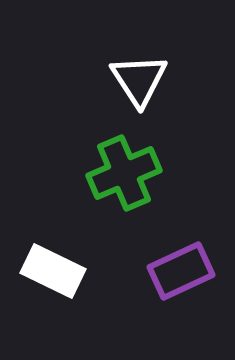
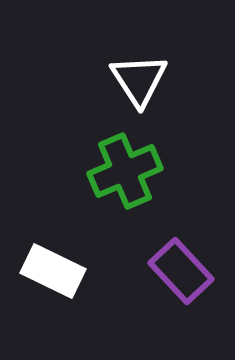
green cross: moved 1 px right, 2 px up
purple rectangle: rotated 72 degrees clockwise
